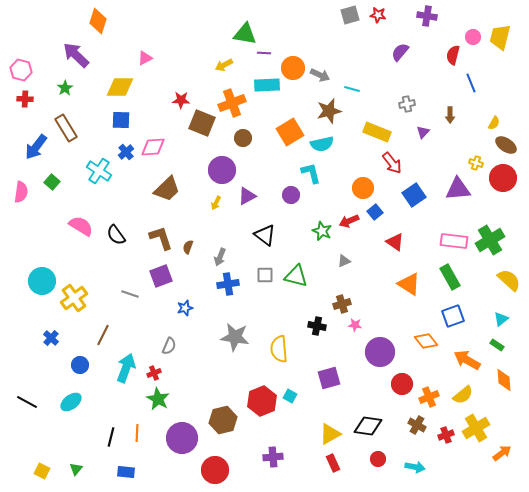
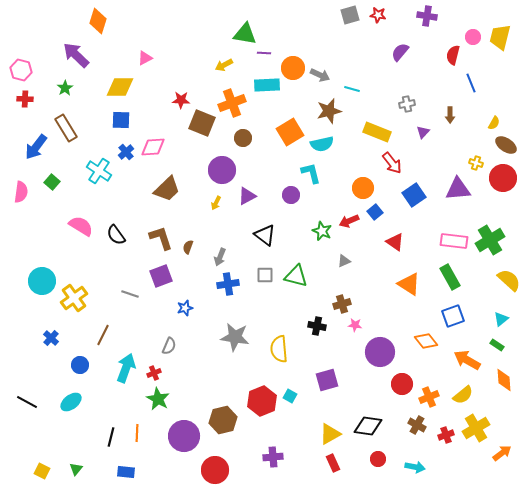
purple square at (329, 378): moved 2 px left, 2 px down
purple circle at (182, 438): moved 2 px right, 2 px up
